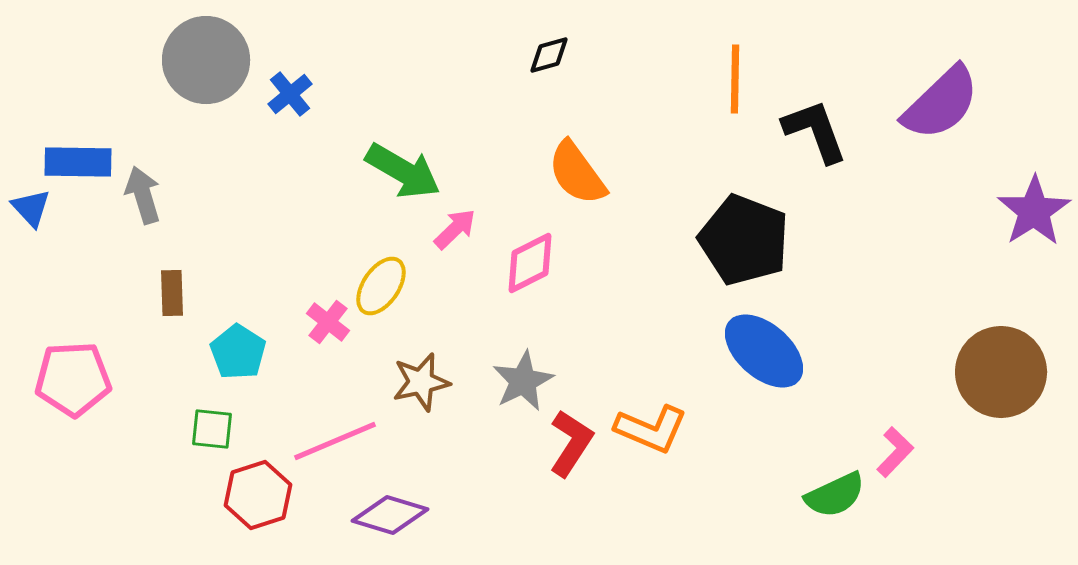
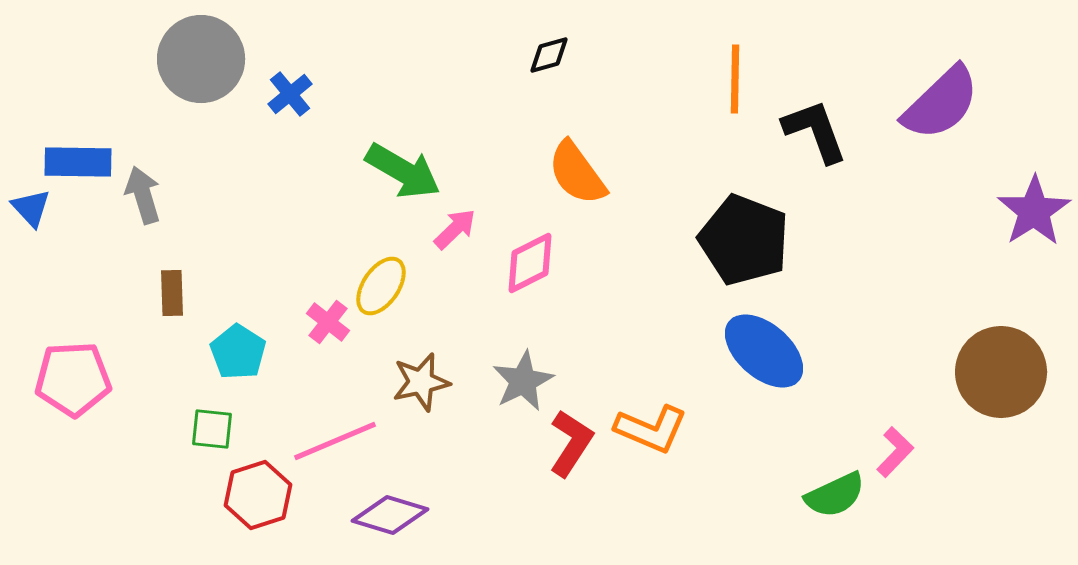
gray circle: moved 5 px left, 1 px up
